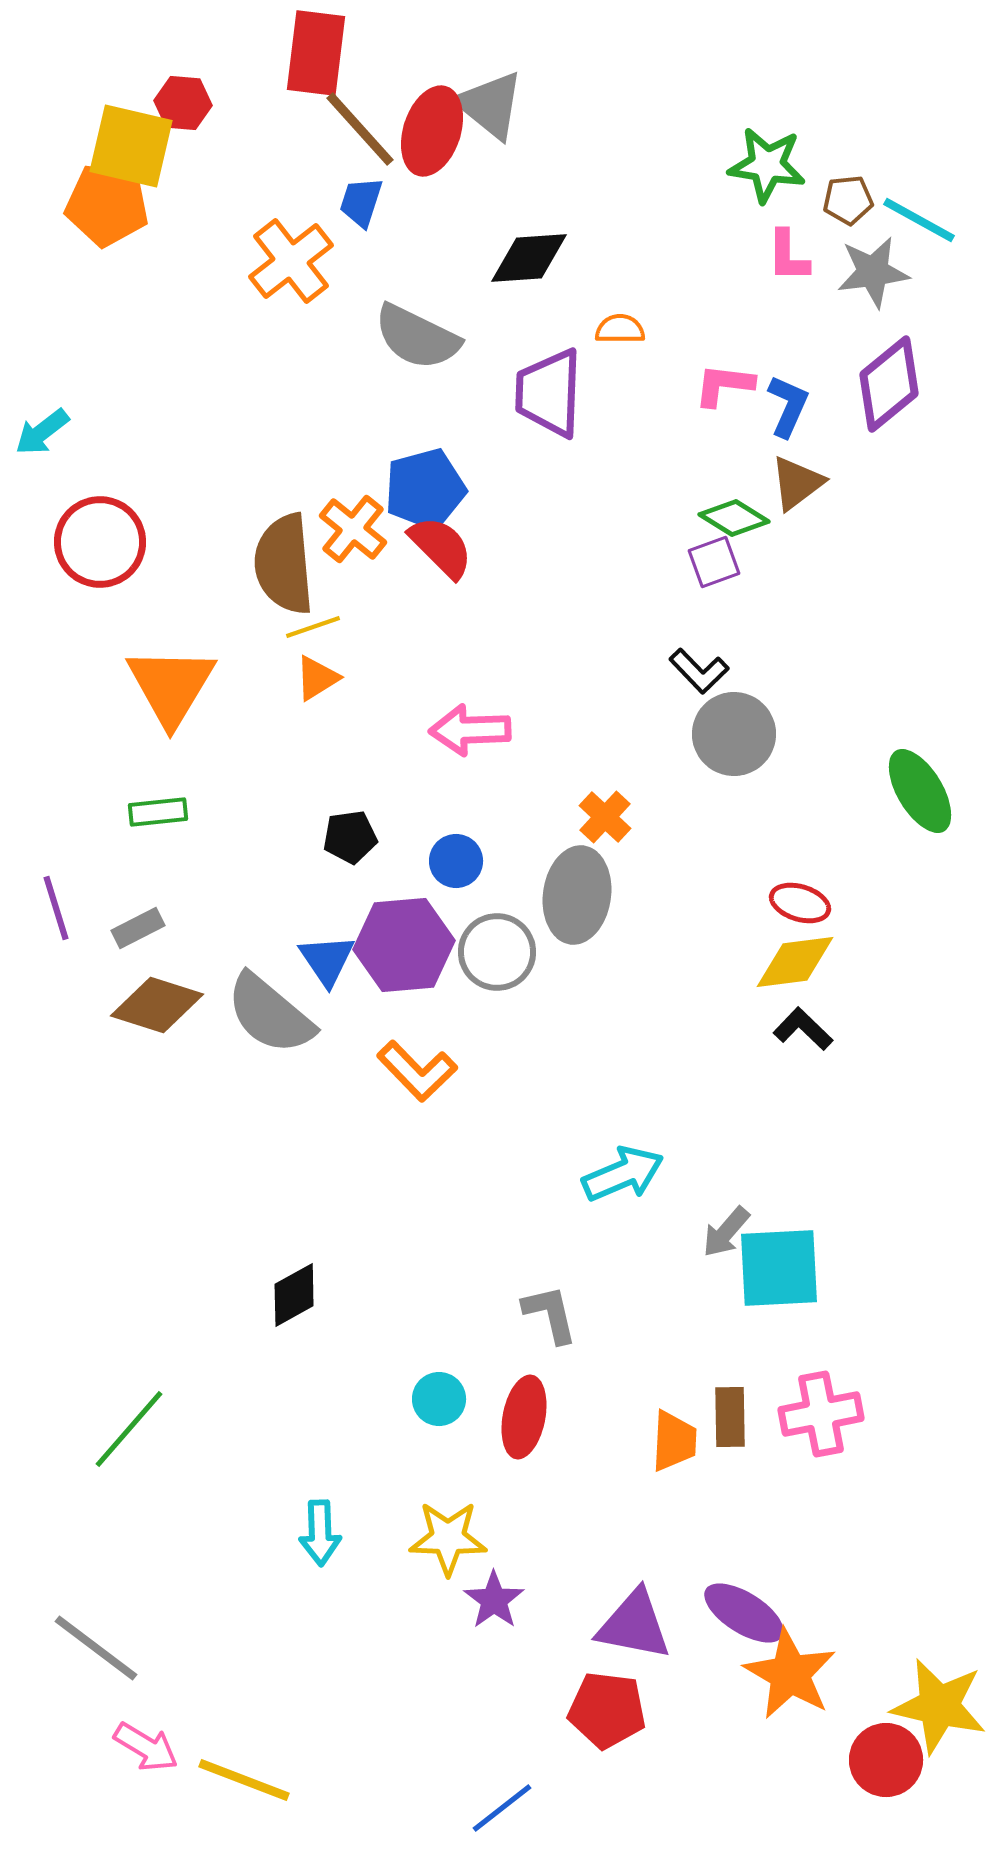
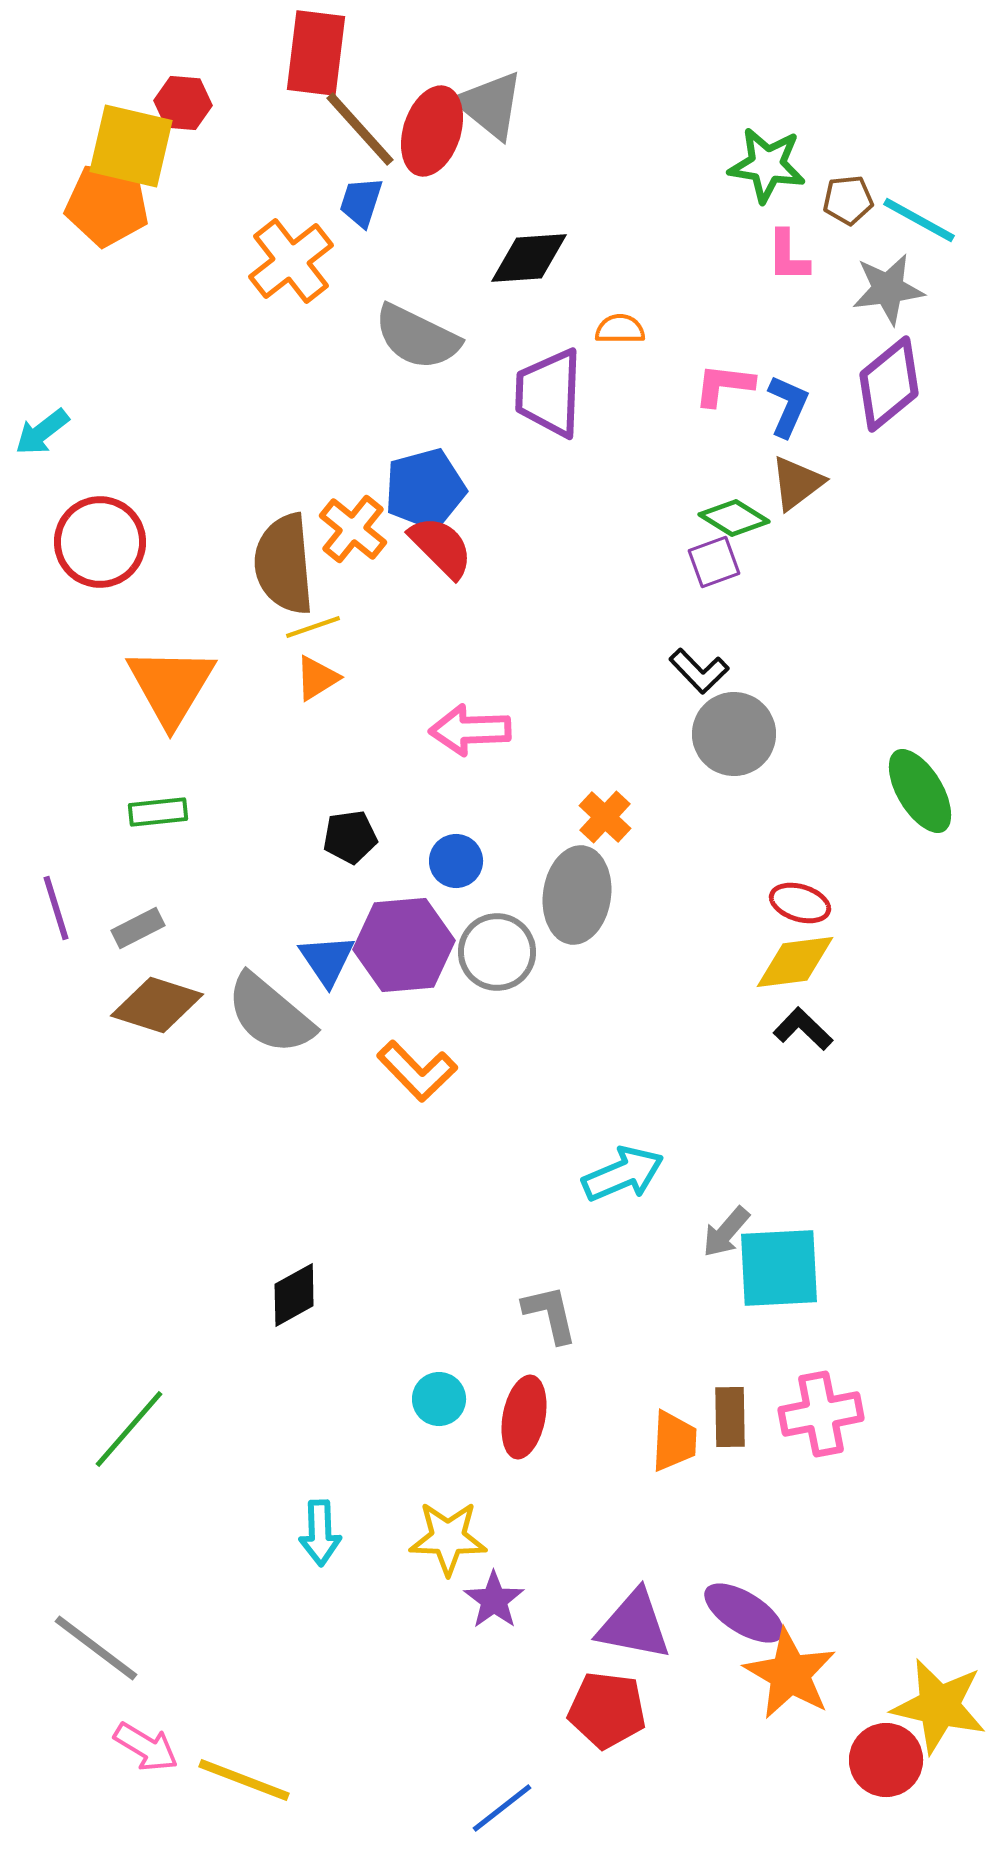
gray star at (873, 272): moved 15 px right, 17 px down
